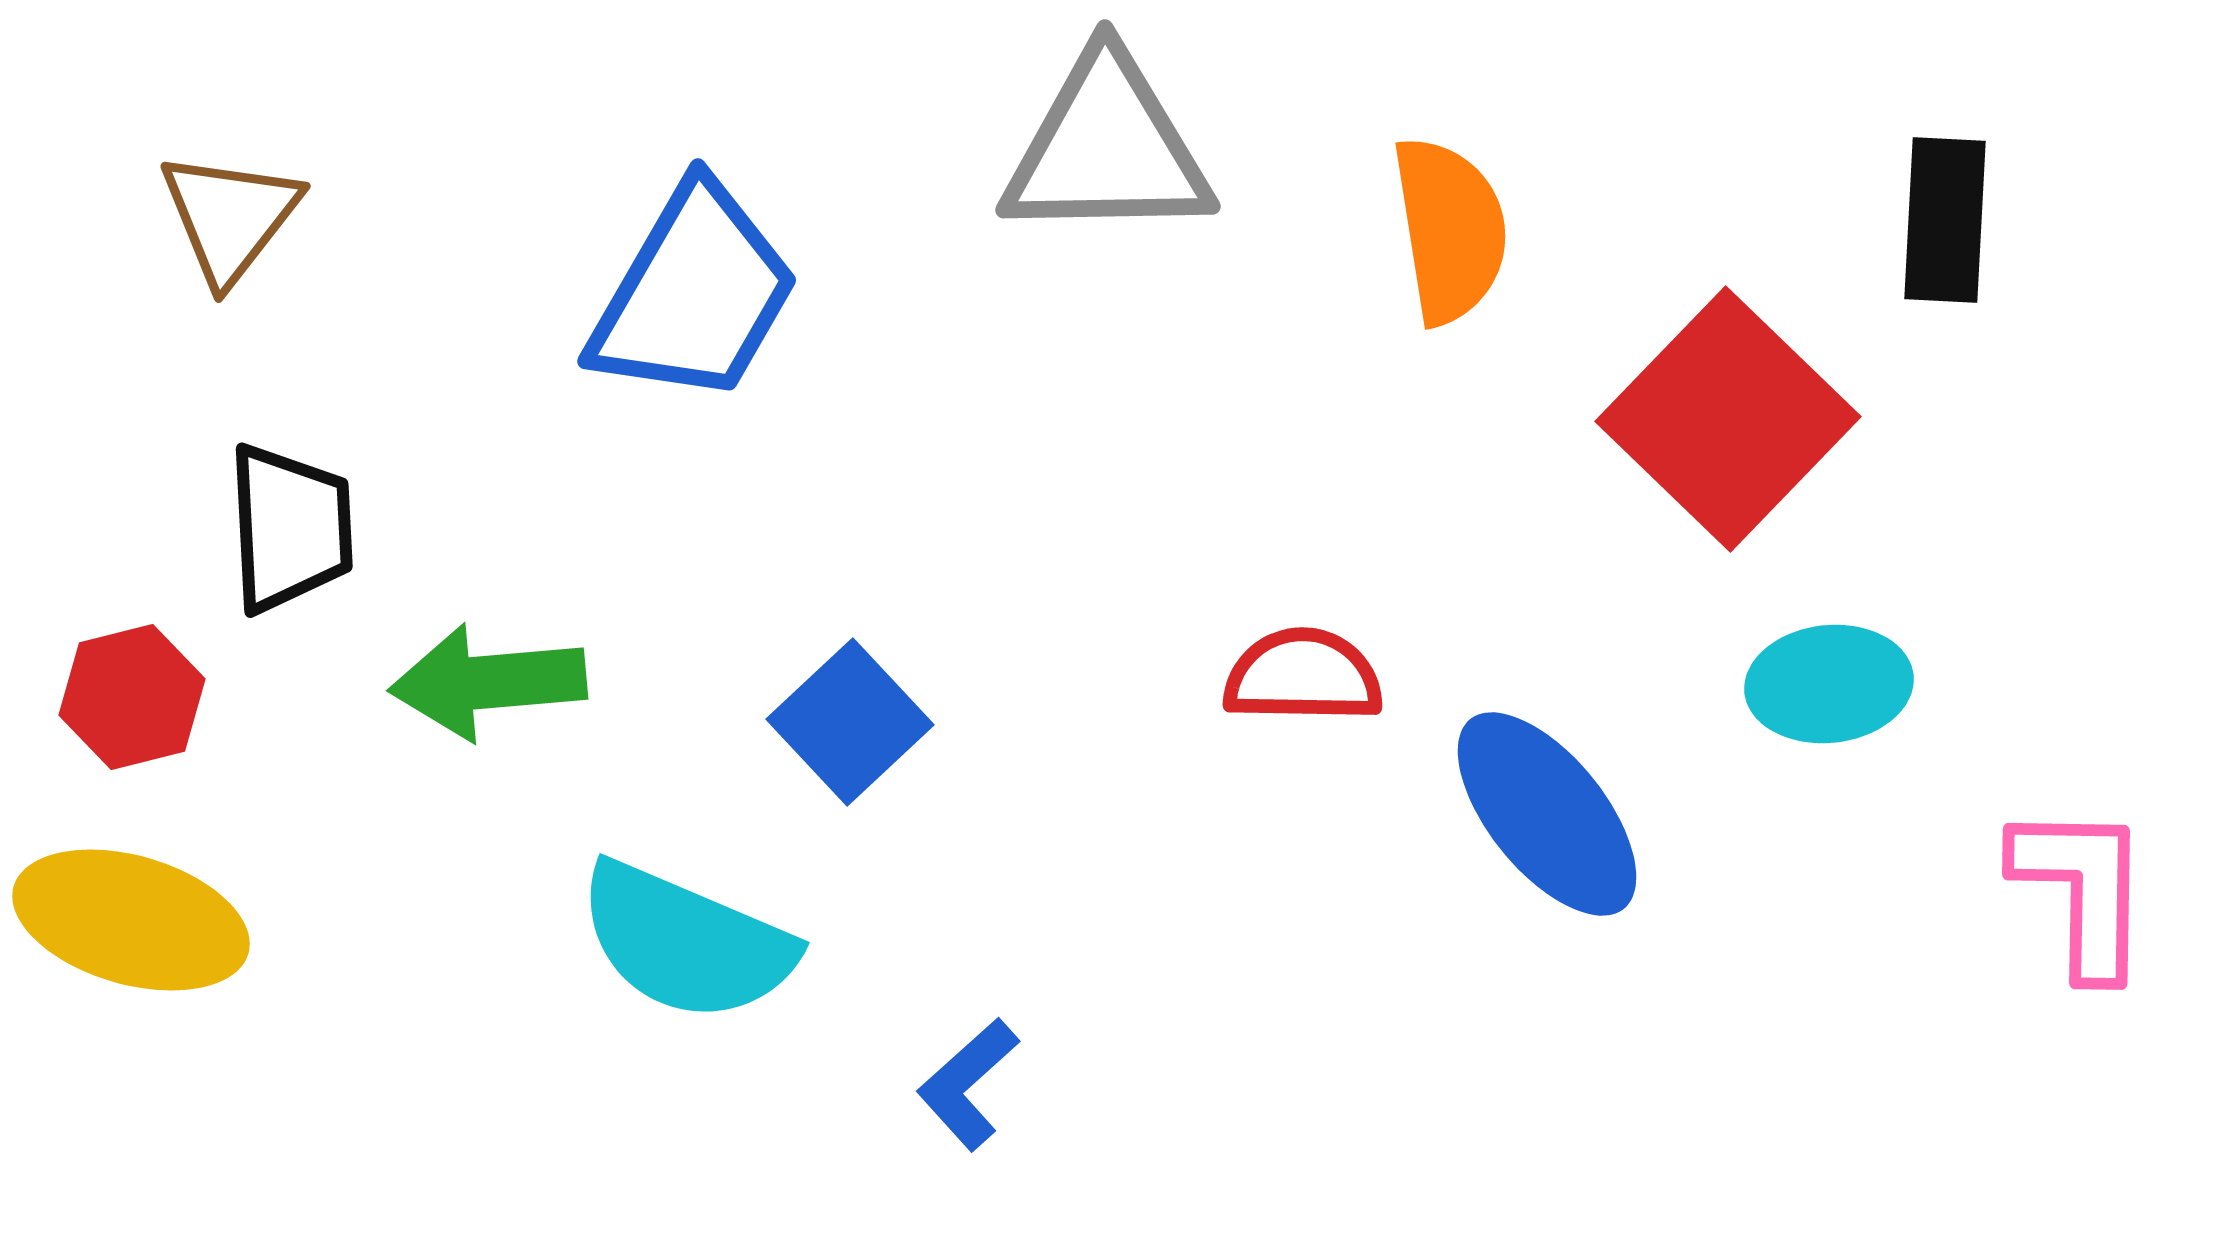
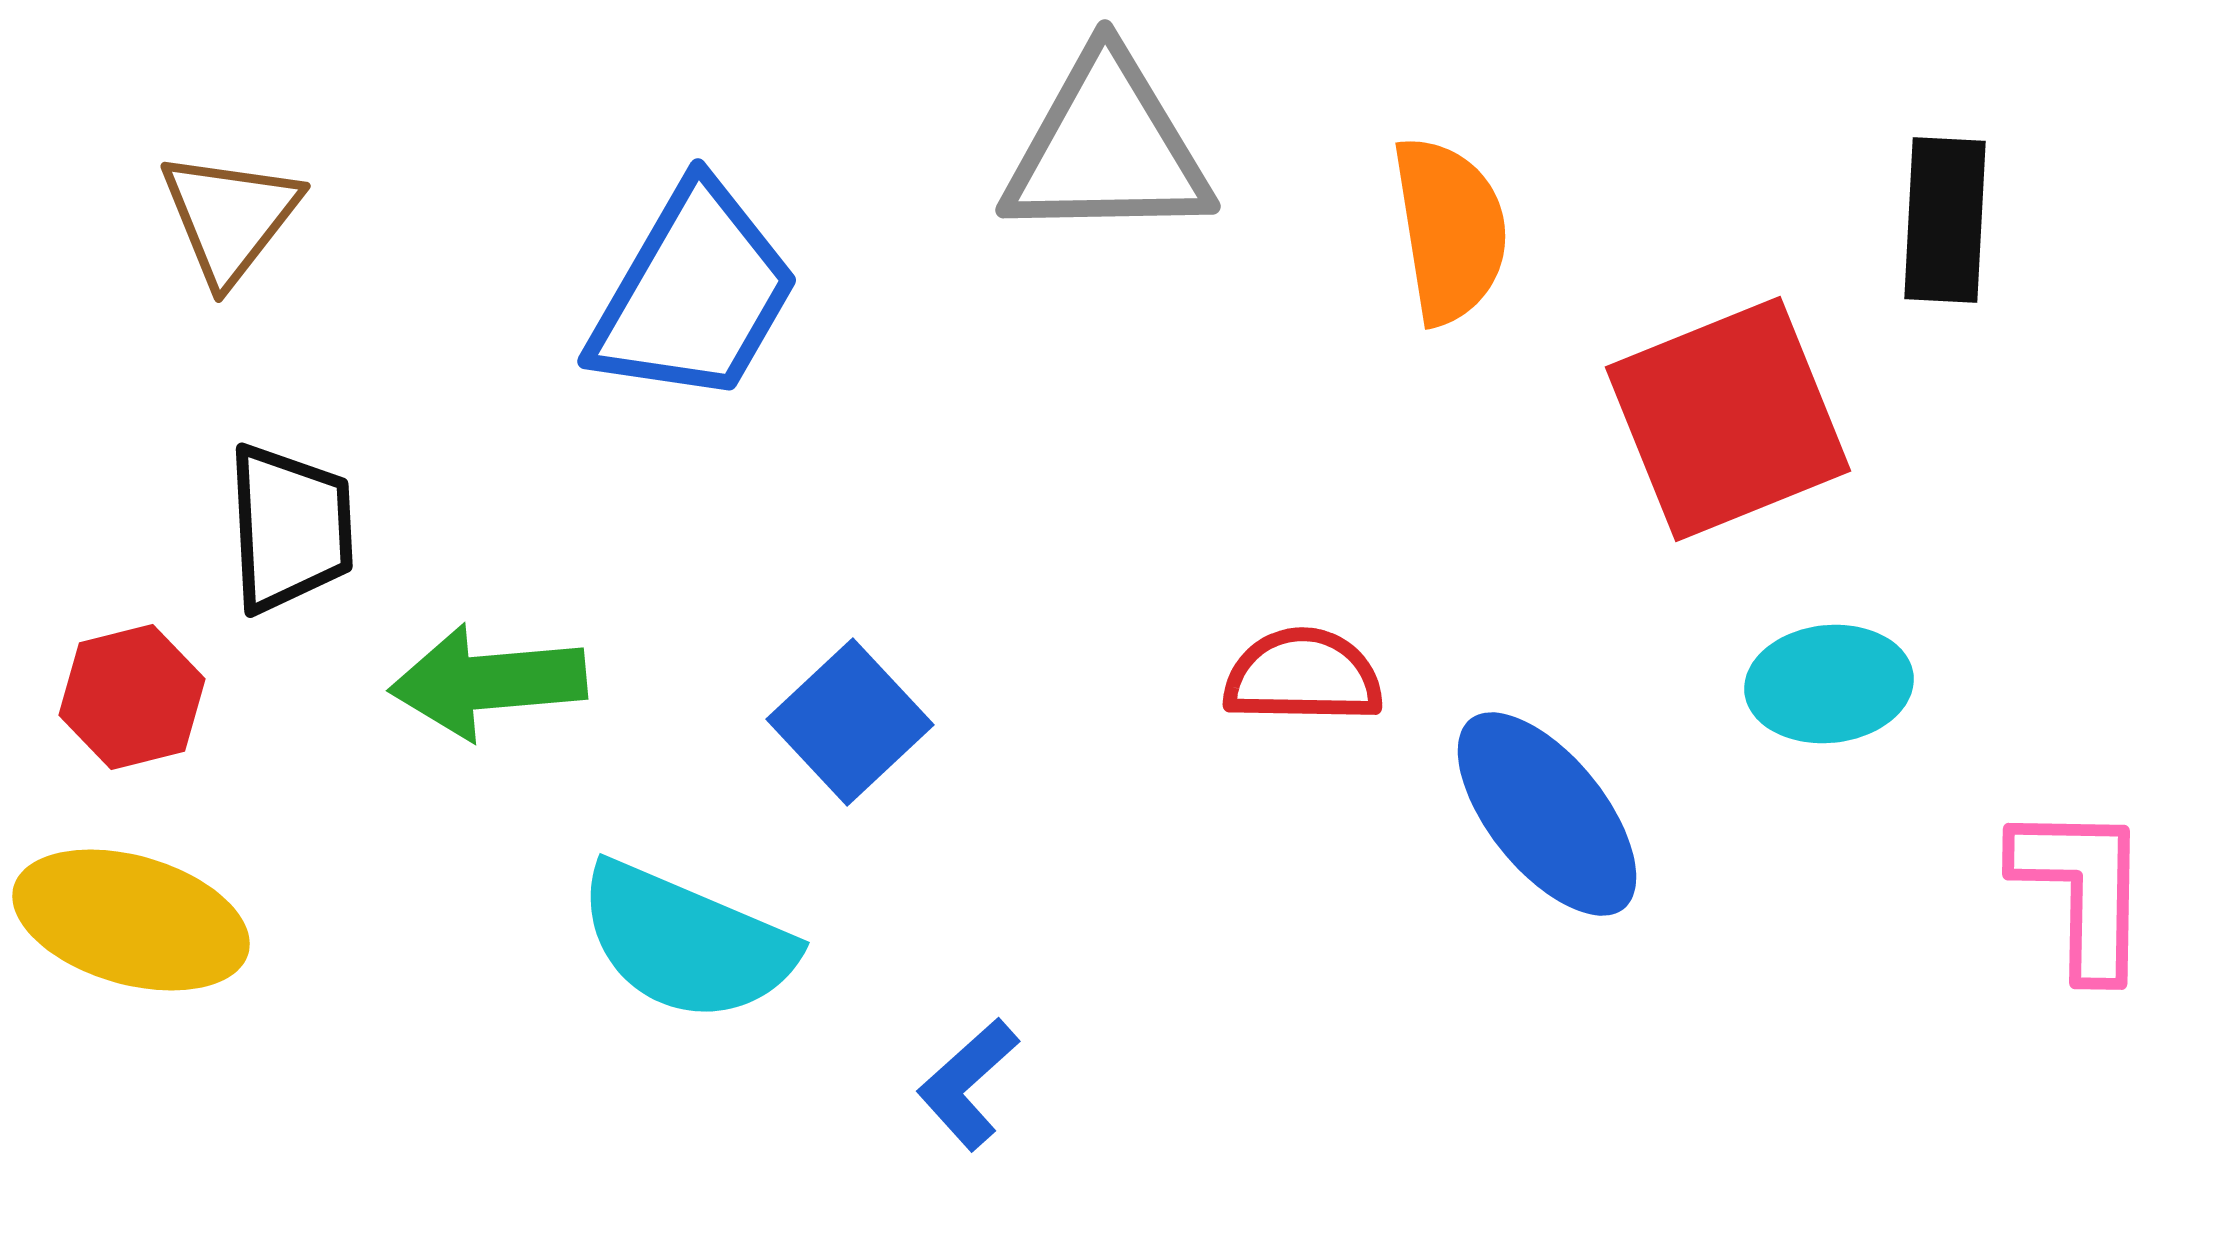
red square: rotated 24 degrees clockwise
